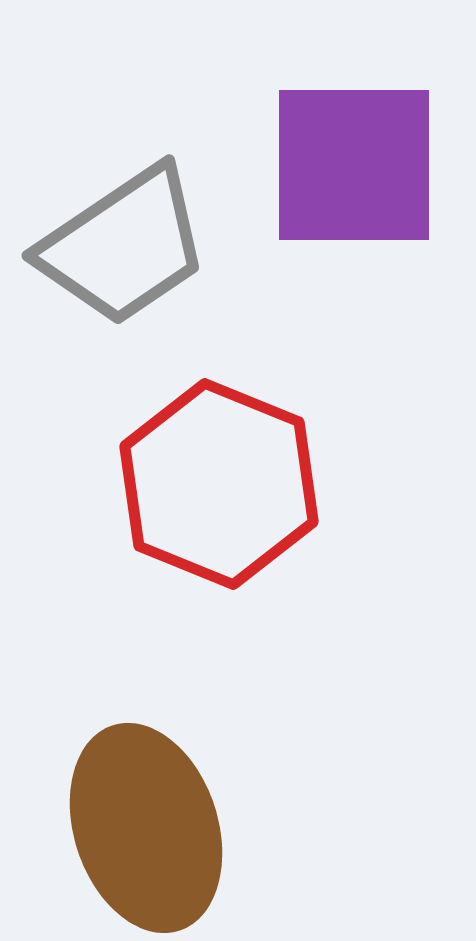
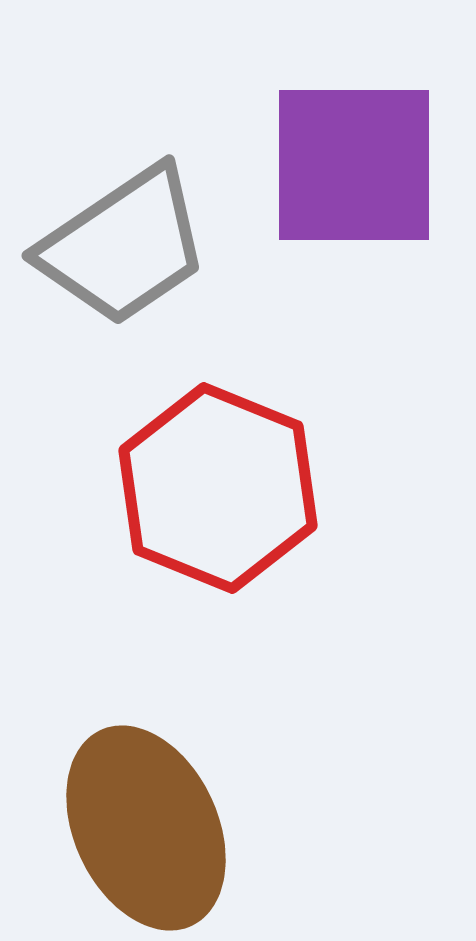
red hexagon: moved 1 px left, 4 px down
brown ellipse: rotated 7 degrees counterclockwise
